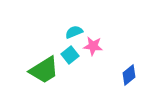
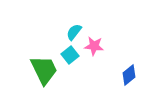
cyan semicircle: rotated 30 degrees counterclockwise
pink star: moved 1 px right
green trapezoid: rotated 84 degrees counterclockwise
